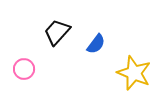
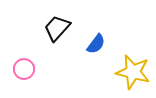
black trapezoid: moved 4 px up
yellow star: moved 1 px left, 1 px up; rotated 8 degrees counterclockwise
